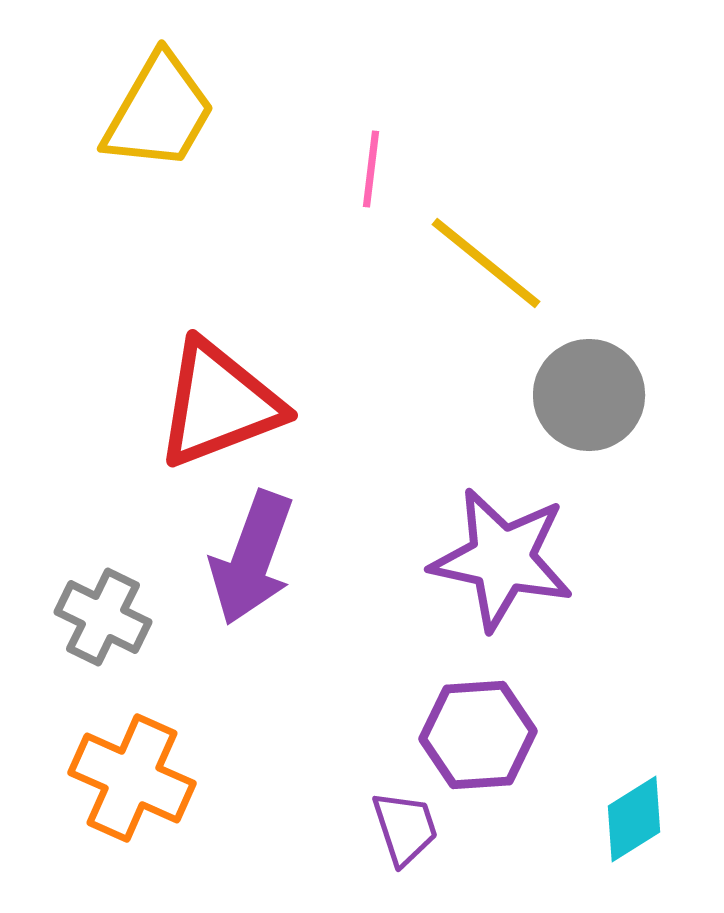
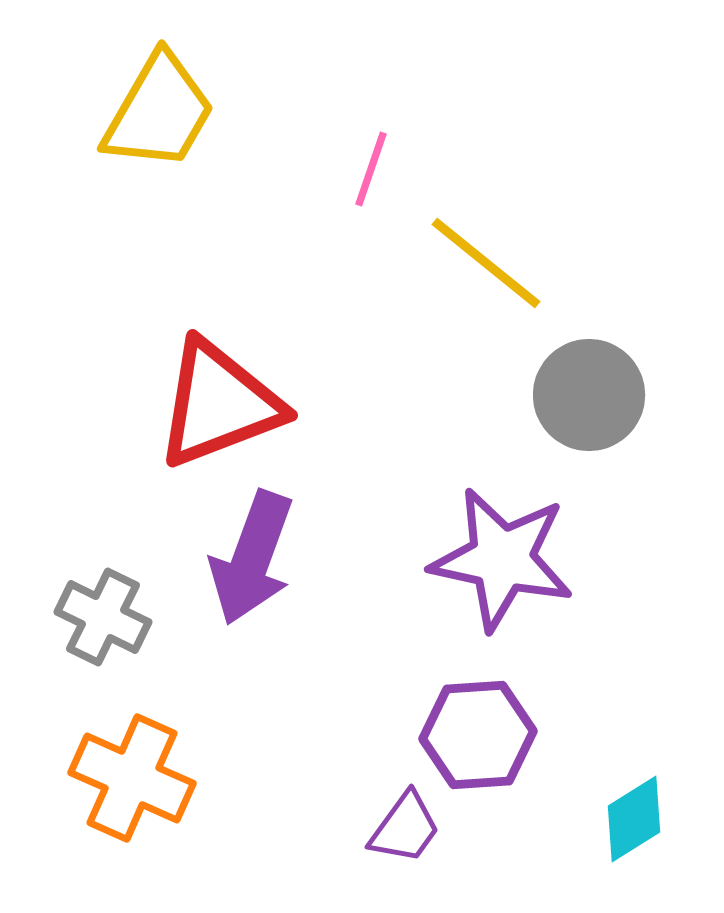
pink line: rotated 12 degrees clockwise
purple trapezoid: rotated 54 degrees clockwise
